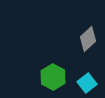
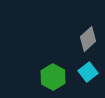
cyan square: moved 1 px right, 11 px up
